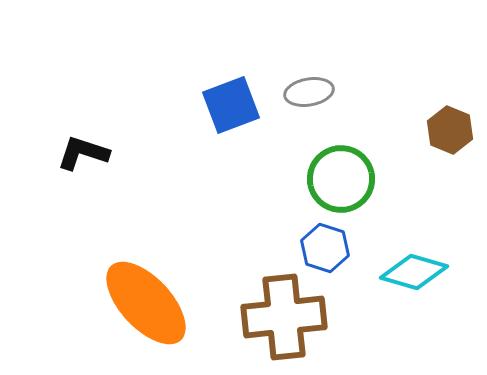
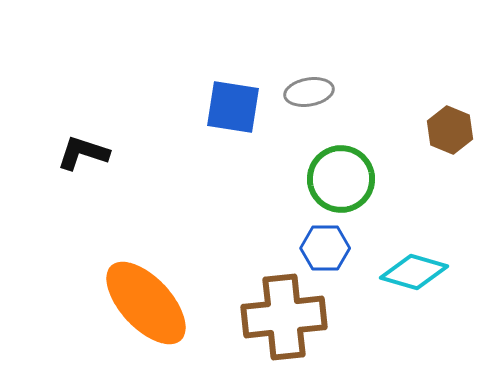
blue square: moved 2 px right, 2 px down; rotated 30 degrees clockwise
blue hexagon: rotated 18 degrees counterclockwise
